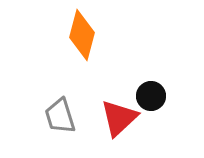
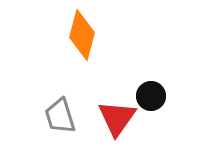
red triangle: moved 2 px left; rotated 12 degrees counterclockwise
